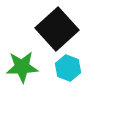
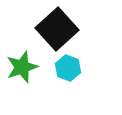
green star: rotated 16 degrees counterclockwise
